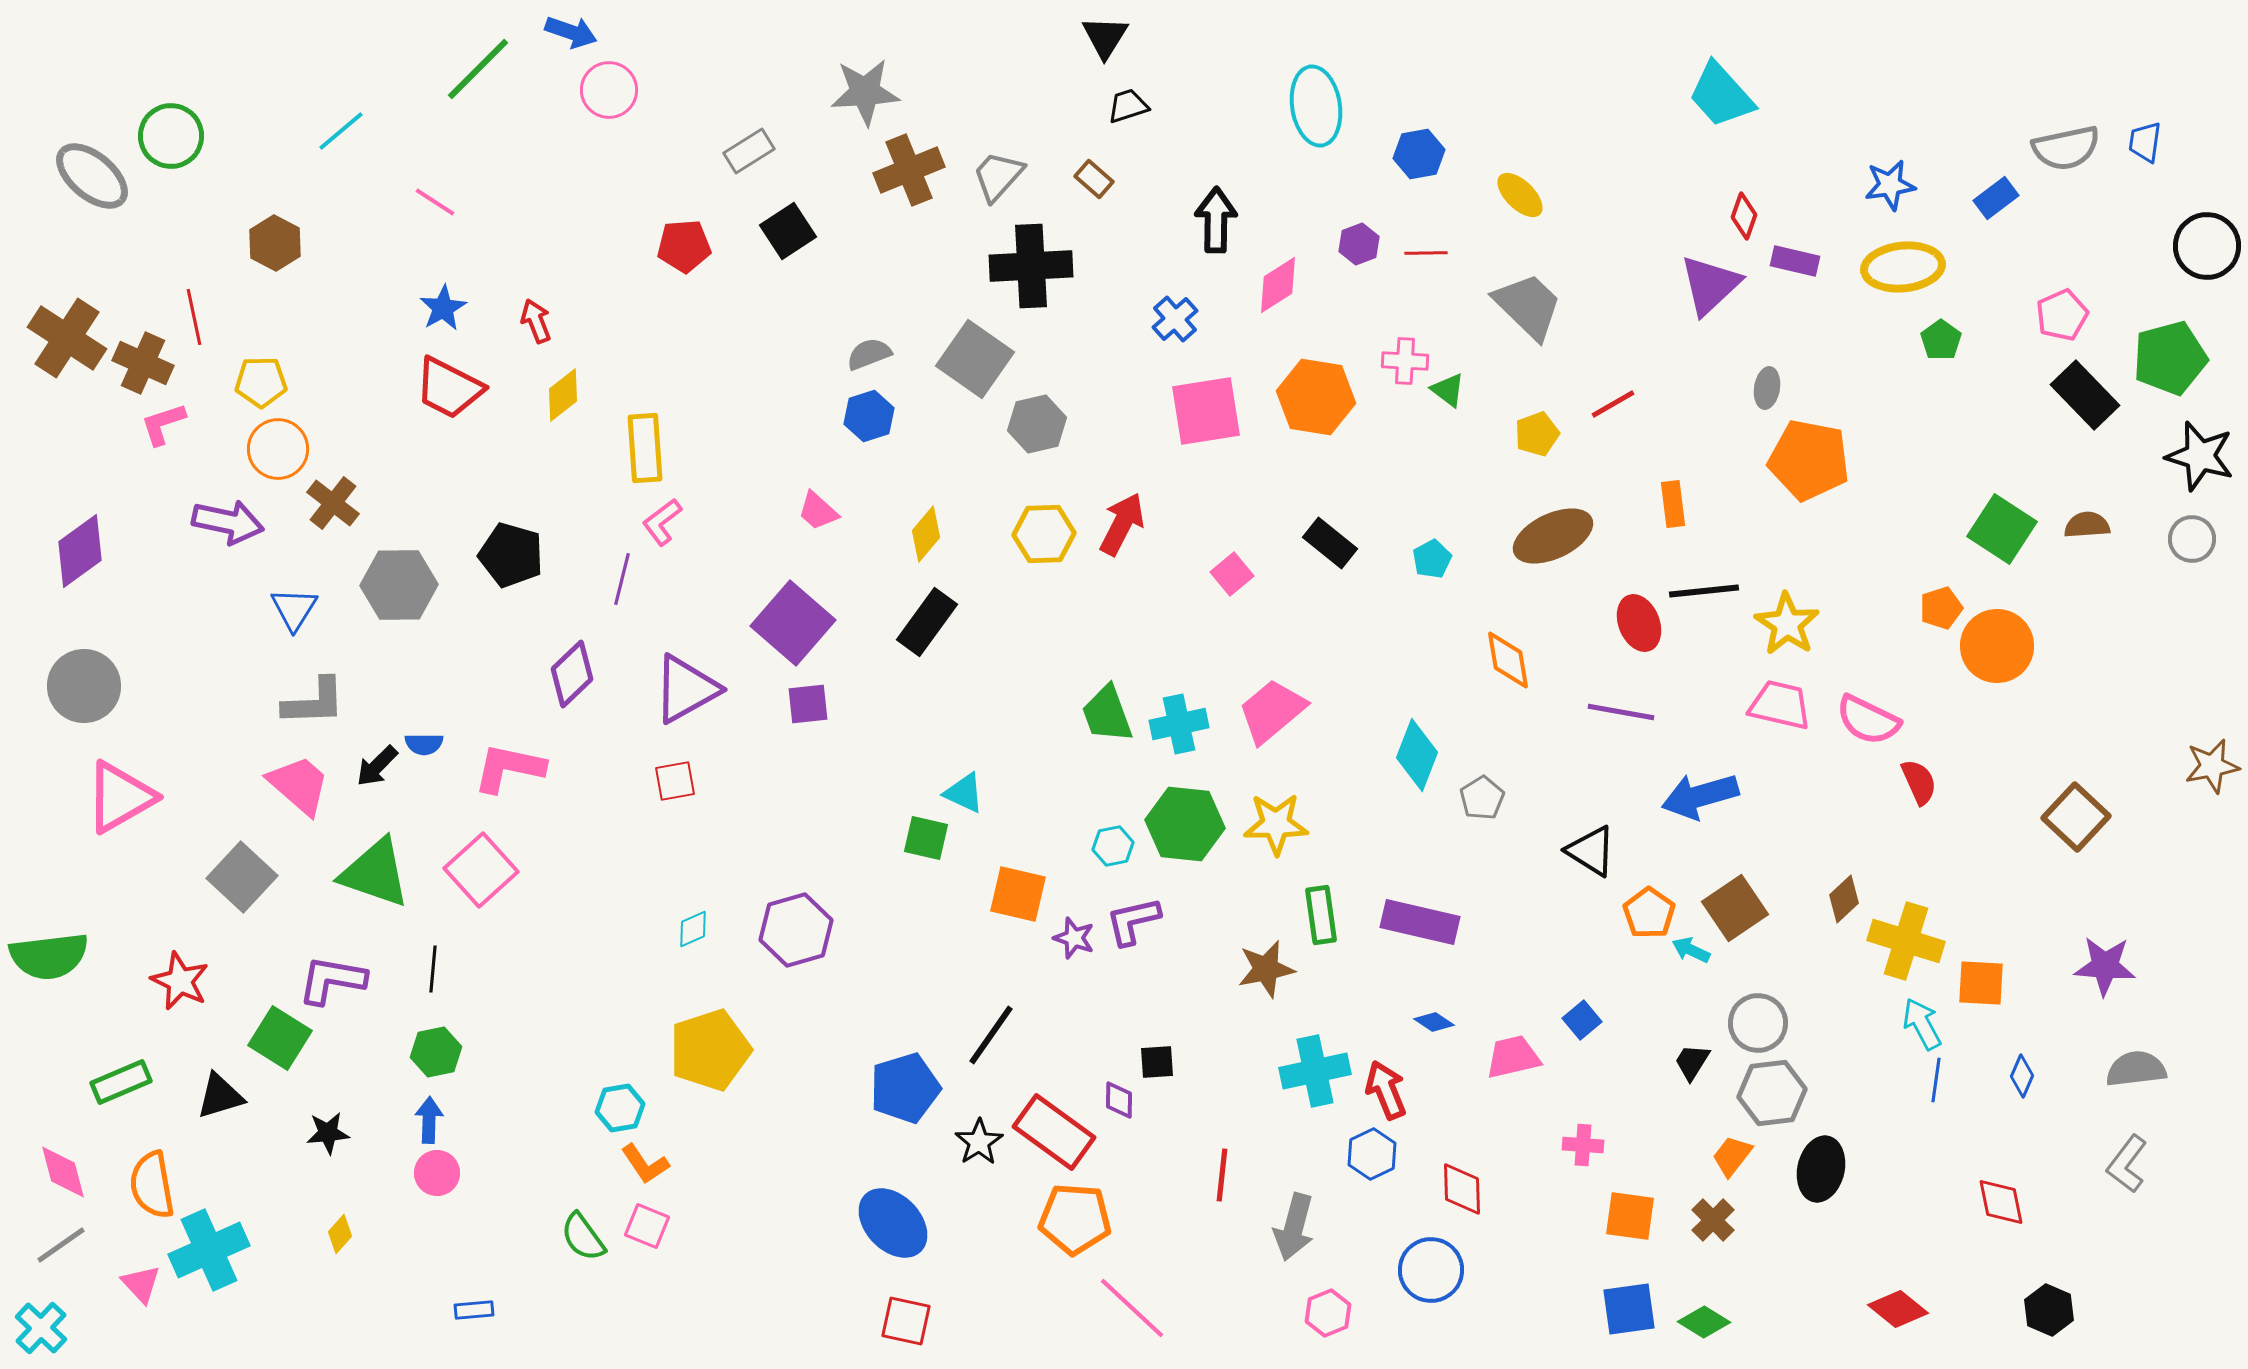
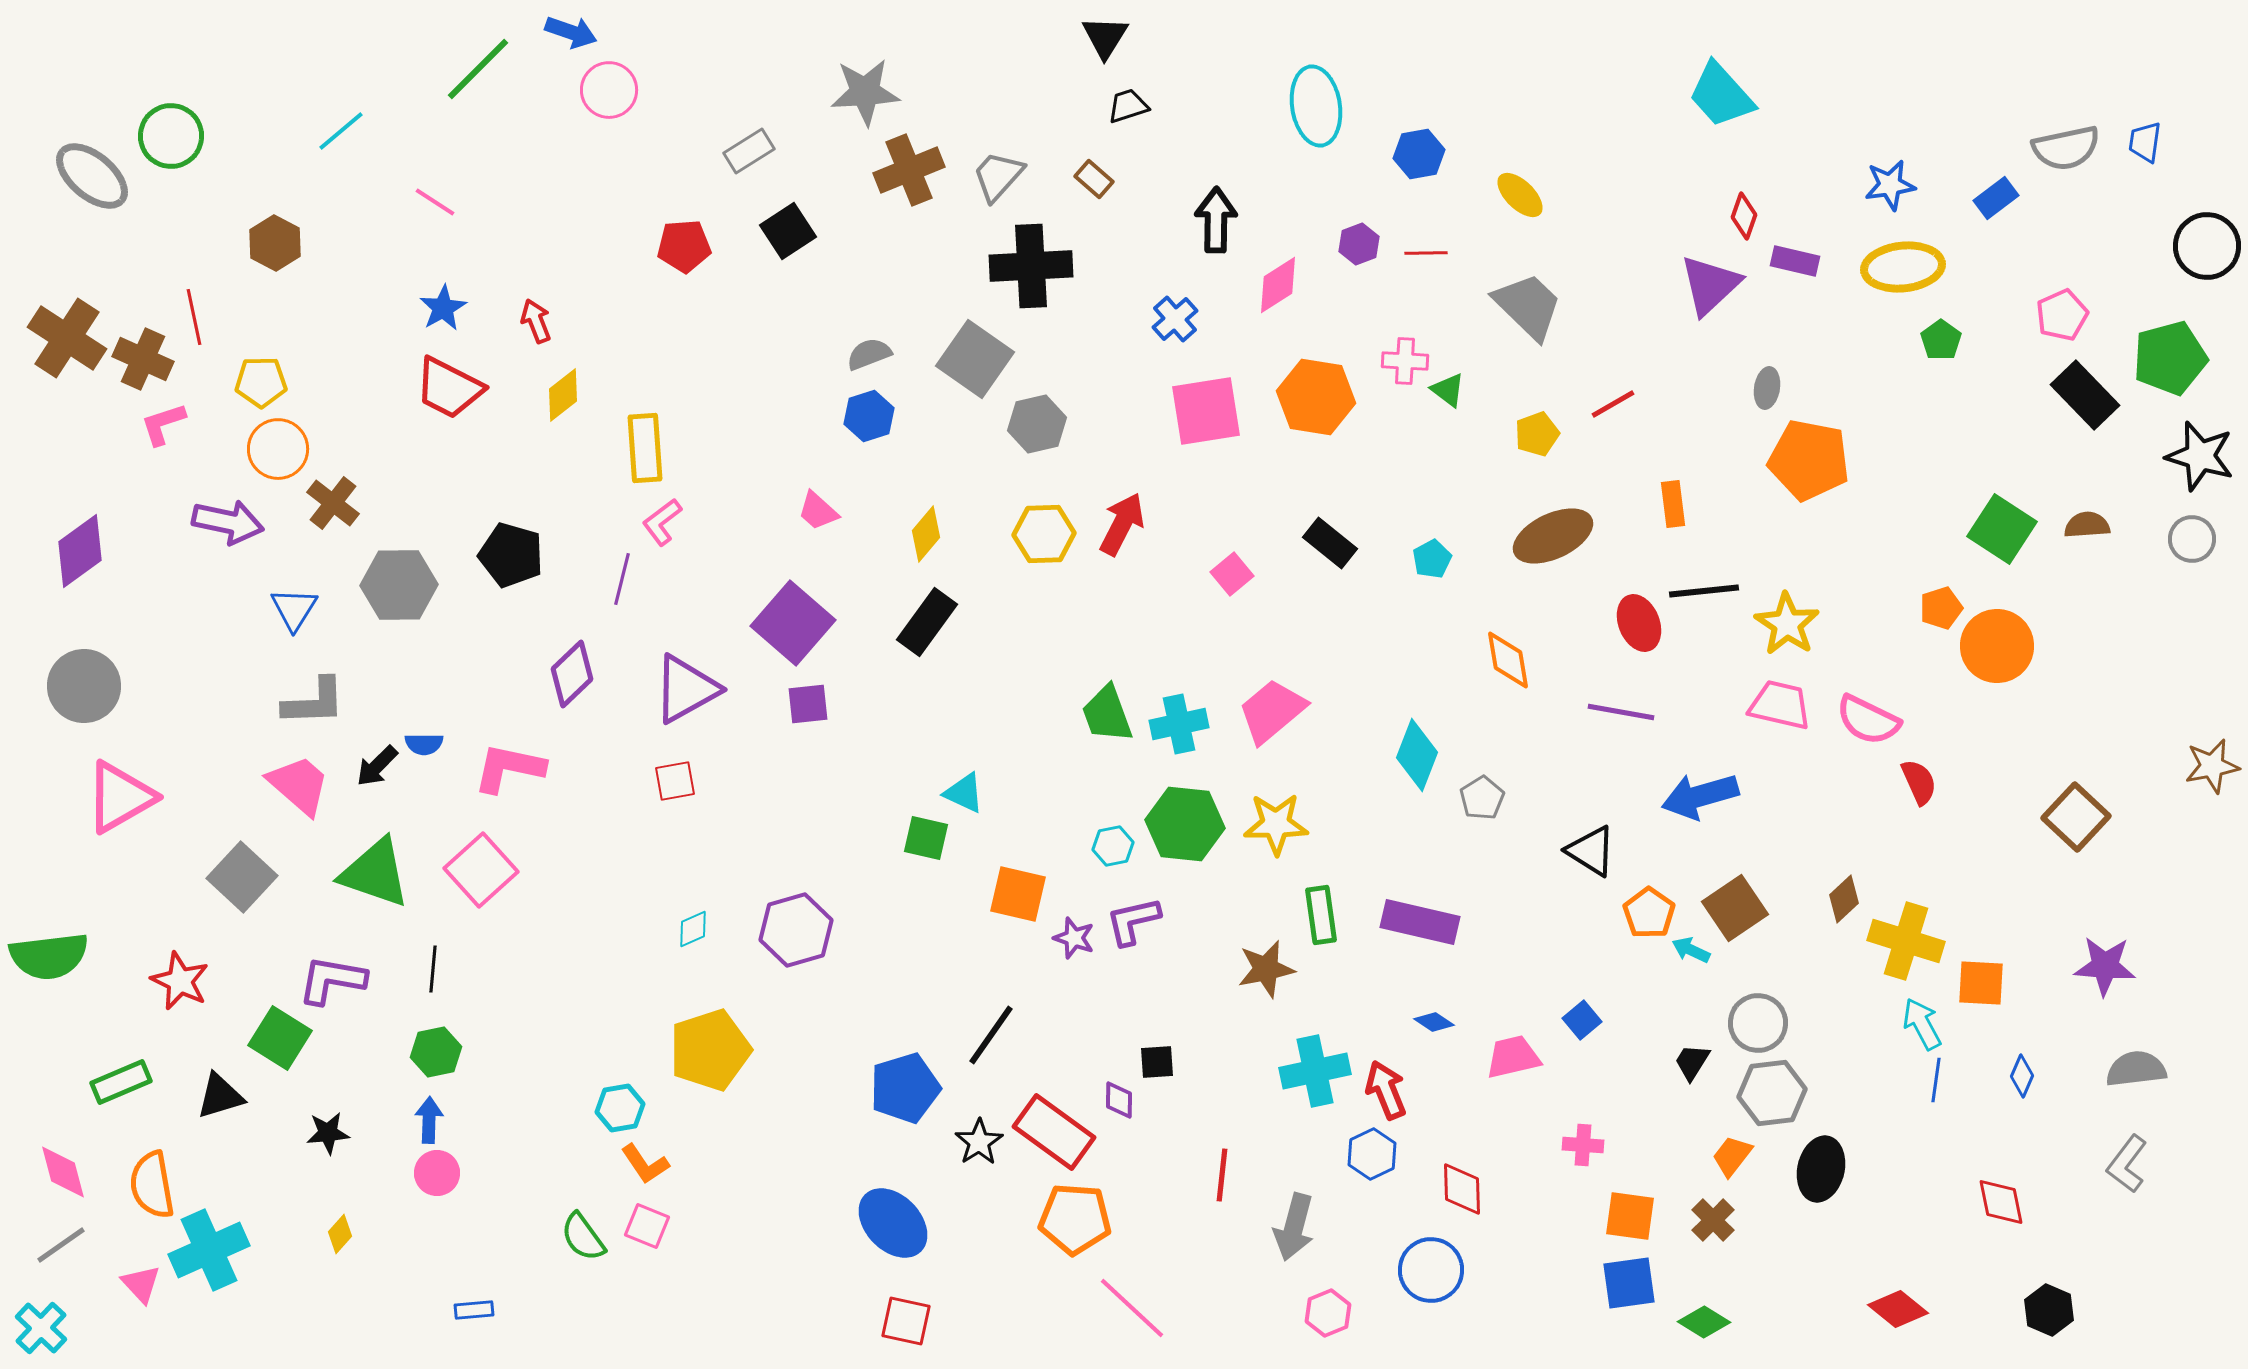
brown cross at (143, 363): moved 4 px up
blue square at (1629, 1309): moved 26 px up
